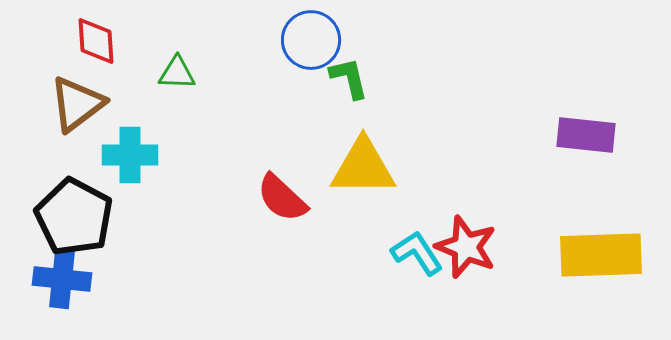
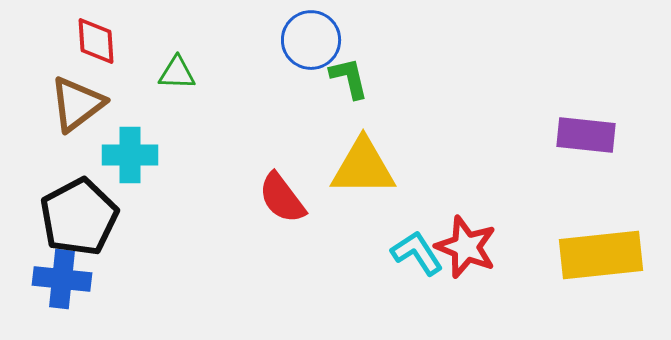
red semicircle: rotated 10 degrees clockwise
black pentagon: moved 5 px right; rotated 16 degrees clockwise
yellow rectangle: rotated 4 degrees counterclockwise
